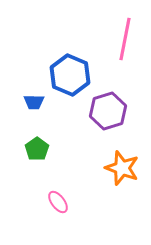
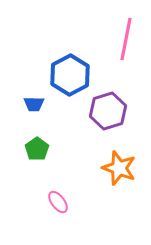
pink line: moved 1 px right
blue hexagon: rotated 9 degrees clockwise
blue trapezoid: moved 2 px down
orange star: moved 3 px left
